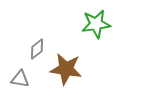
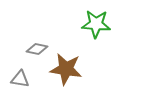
green star: rotated 12 degrees clockwise
gray diamond: rotated 50 degrees clockwise
